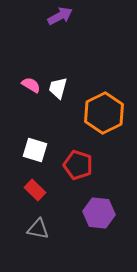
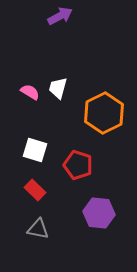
pink semicircle: moved 1 px left, 7 px down
